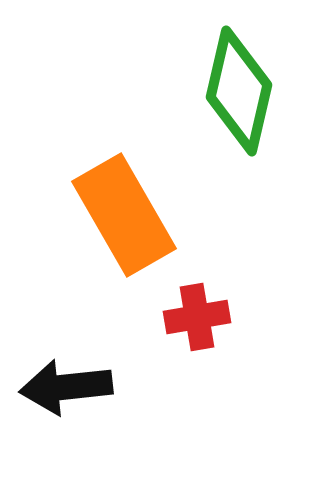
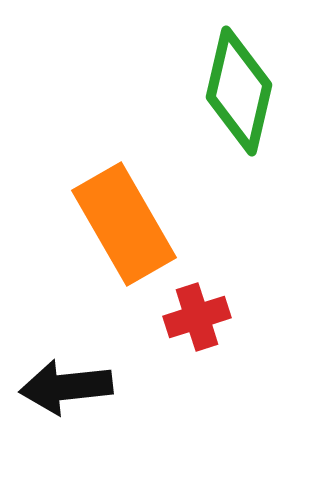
orange rectangle: moved 9 px down
red cross: rotated 8 degrees counterclockwise
